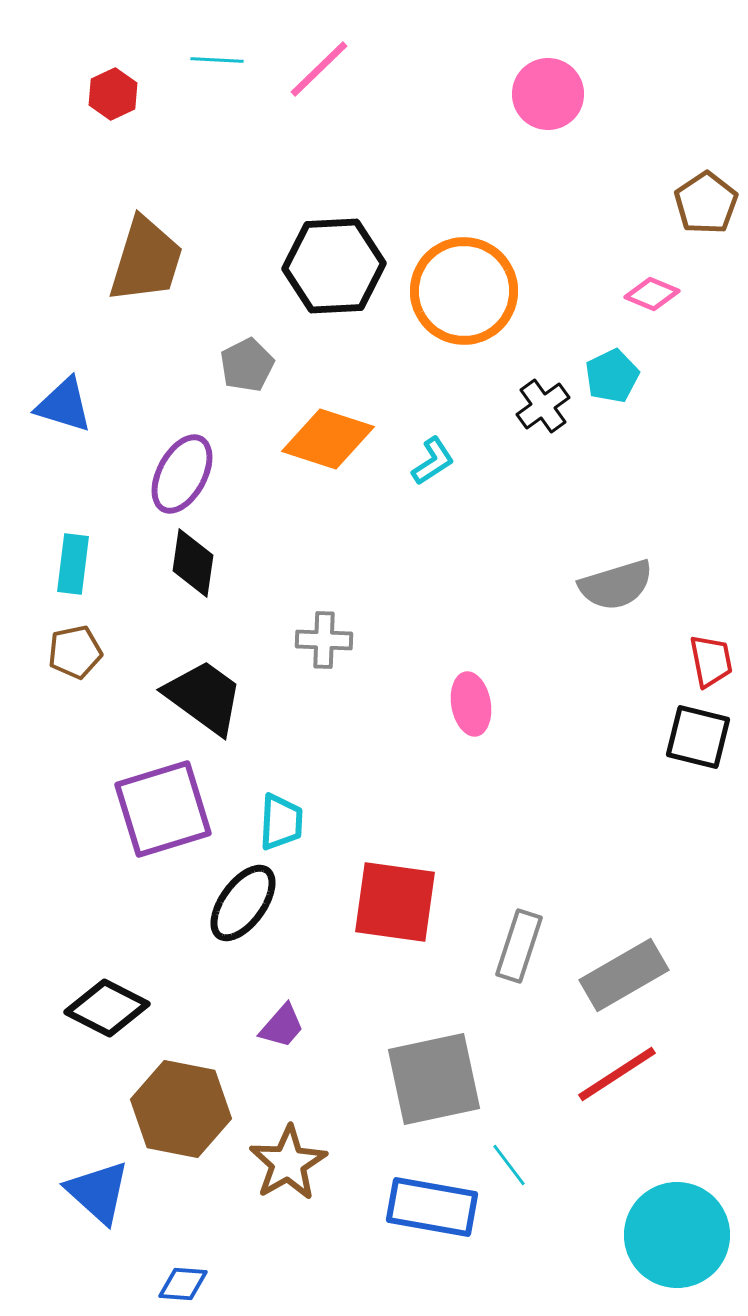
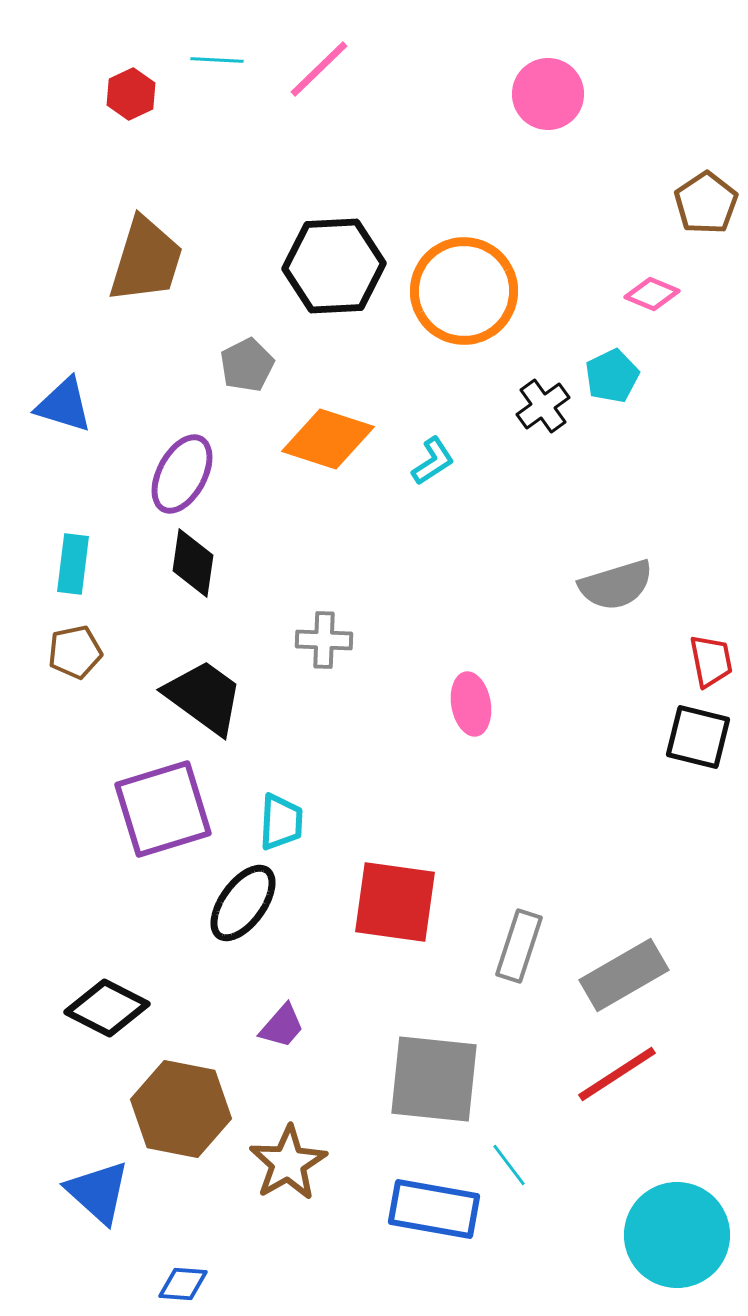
red hexagon at (113, 94): moved 18 px right
gray square at (434, 1079): rotated 18 degrees clockwise
blue rectangle at (432, 1207): moved 2 px right, 2 px down
